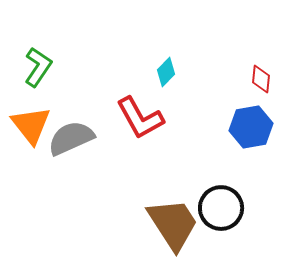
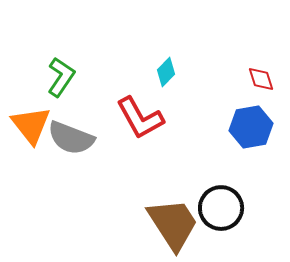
green L-shape: moved 23 px right, 10 px down
red diamond: rotated 24 degrees counterclockwise
gray semicircle: rotated 135 degrees counterclockwise
